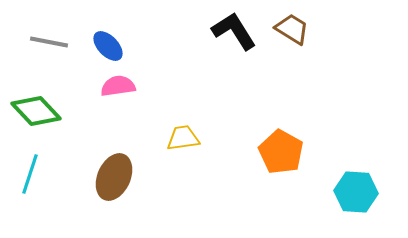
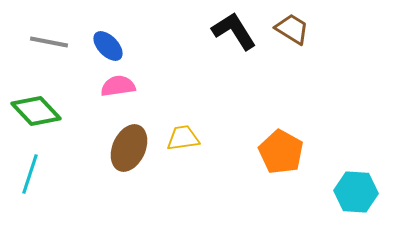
brown ellipse: moved 15 px right, 29 px up
